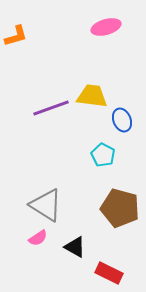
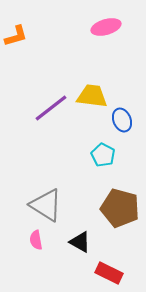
purple line: rotated 18 degrees counterclockwise
pink semicircle: moved 2 px left, 2 px down; rotated 114 degrees clockwise
black triangle: moved 5 px right, 5 px up
